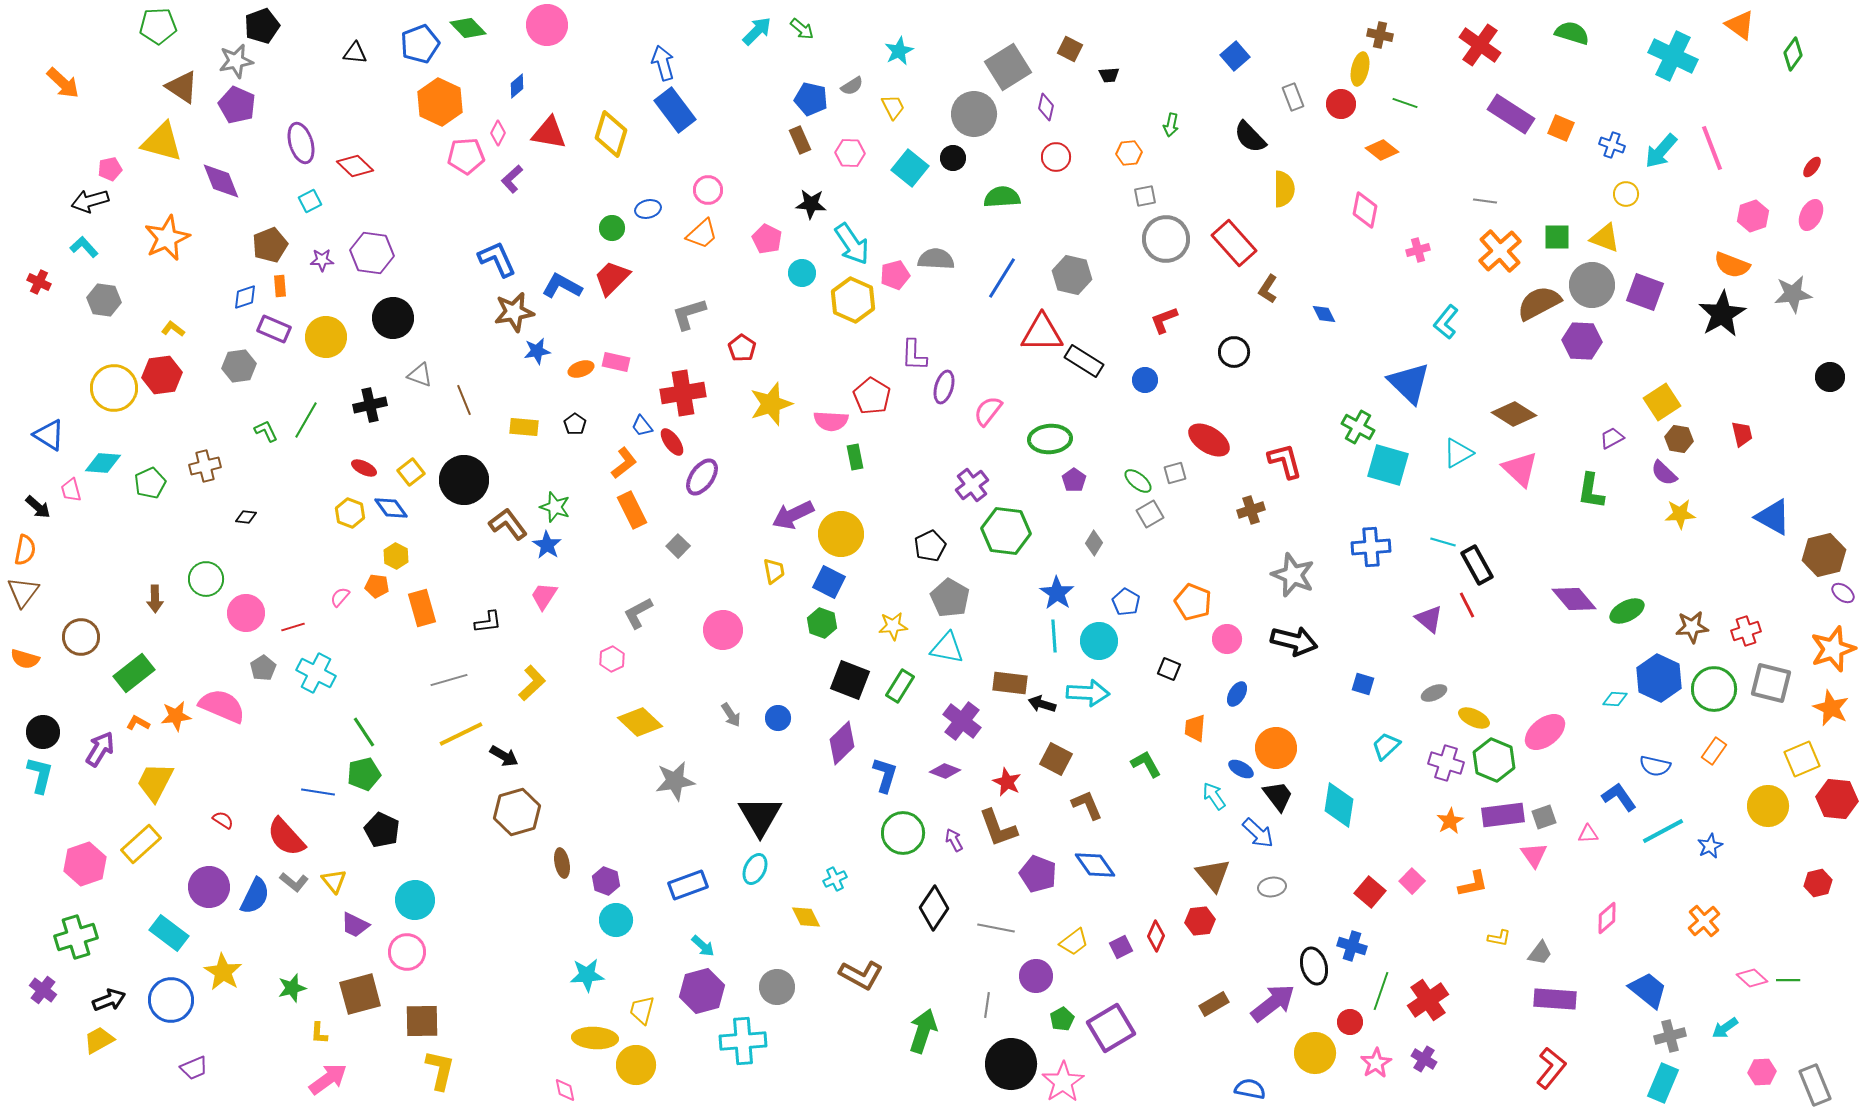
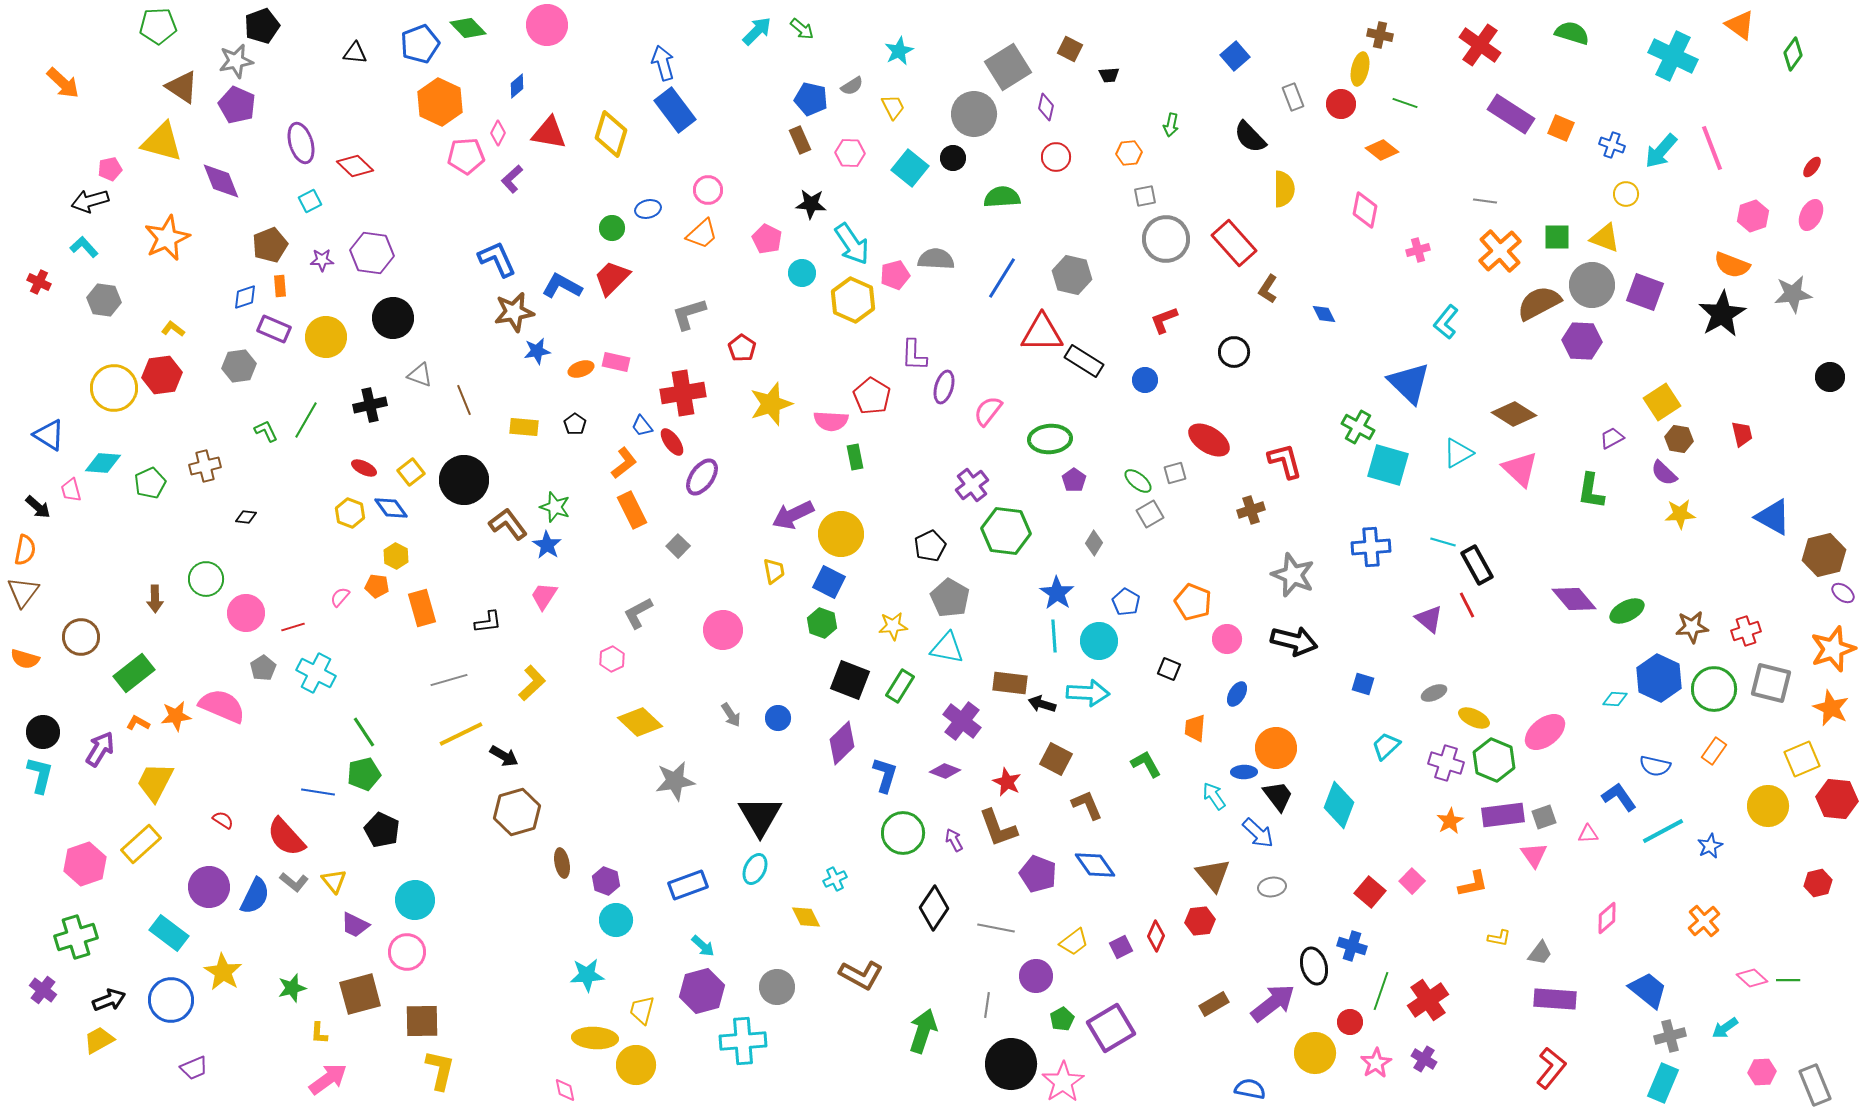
blue ellipse at (1241, 769): moved 3 px right, 3 px down; rotated 30 degrees counterclockwise
cyan diamond at (1339, 805): rotated 12 degrees clockwise
